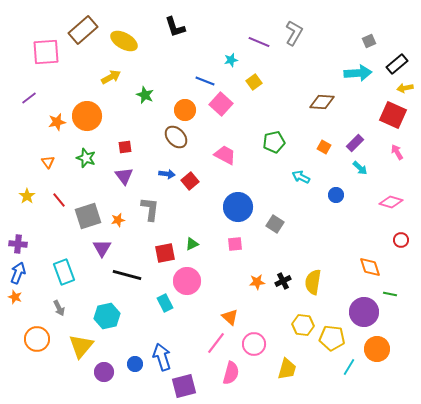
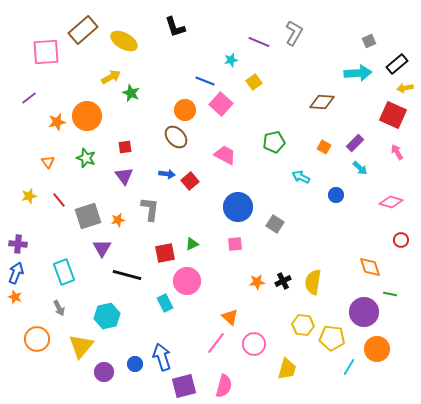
green star at (145, 95): moved 14 px left, 2 px up
yellow star at (27, 196): moved 2 px right; rotated 21 degrees clockwise
blue arrow at (18, 273): moved 2 px left
pink semicircle at (231, 373): moved 7 px left, 13 px down
